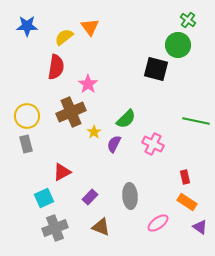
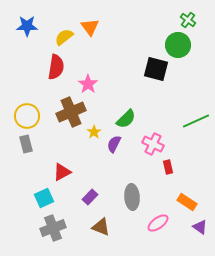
green line: rotated 36 degrees counterclockwise
red rectangle: moved 17 px left, 10 px up
gray ellipse: moved 2 px right, 1 px down
gray cross: moved 2 px left
